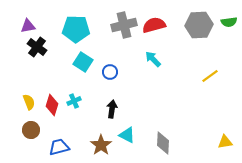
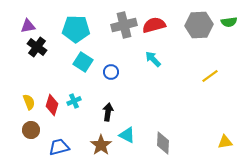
blue circle: moved 1 px right
black arrow: moved 4 px left, 3 px down
